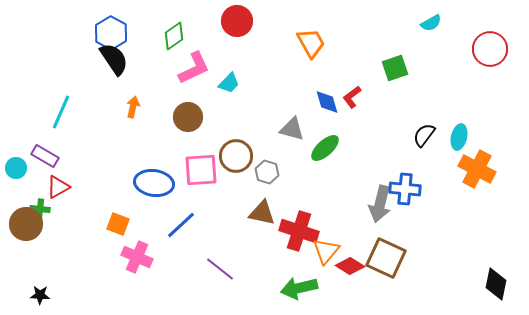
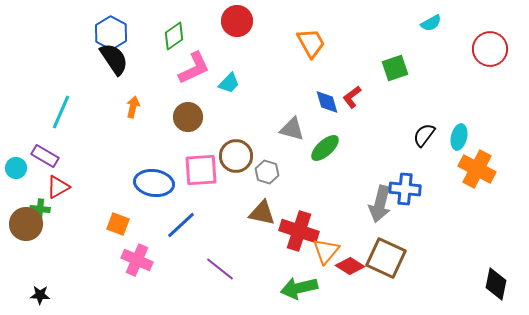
pink cross at (137, 257): moved 3 px down
